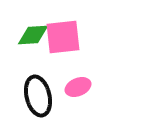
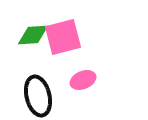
pink square: rotated 9 degrees counterclockwise
pink ellipse: moved 5 px right, 7 px up
